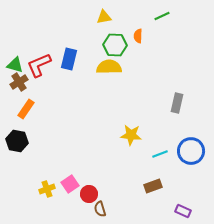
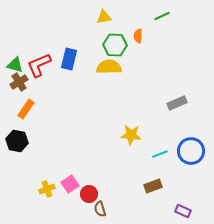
gray rectangle: rotated 54 degrees clockwise
